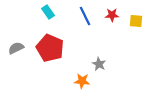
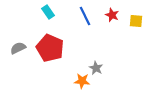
red star: rotated 24 degrees clockwise
gray semicircle: moved 2 px right
gray star: moved 3 px left, 4 px down
